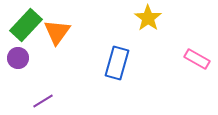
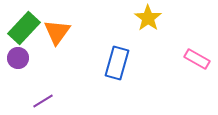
green rectangle: moved 2 px left, 3 px down
